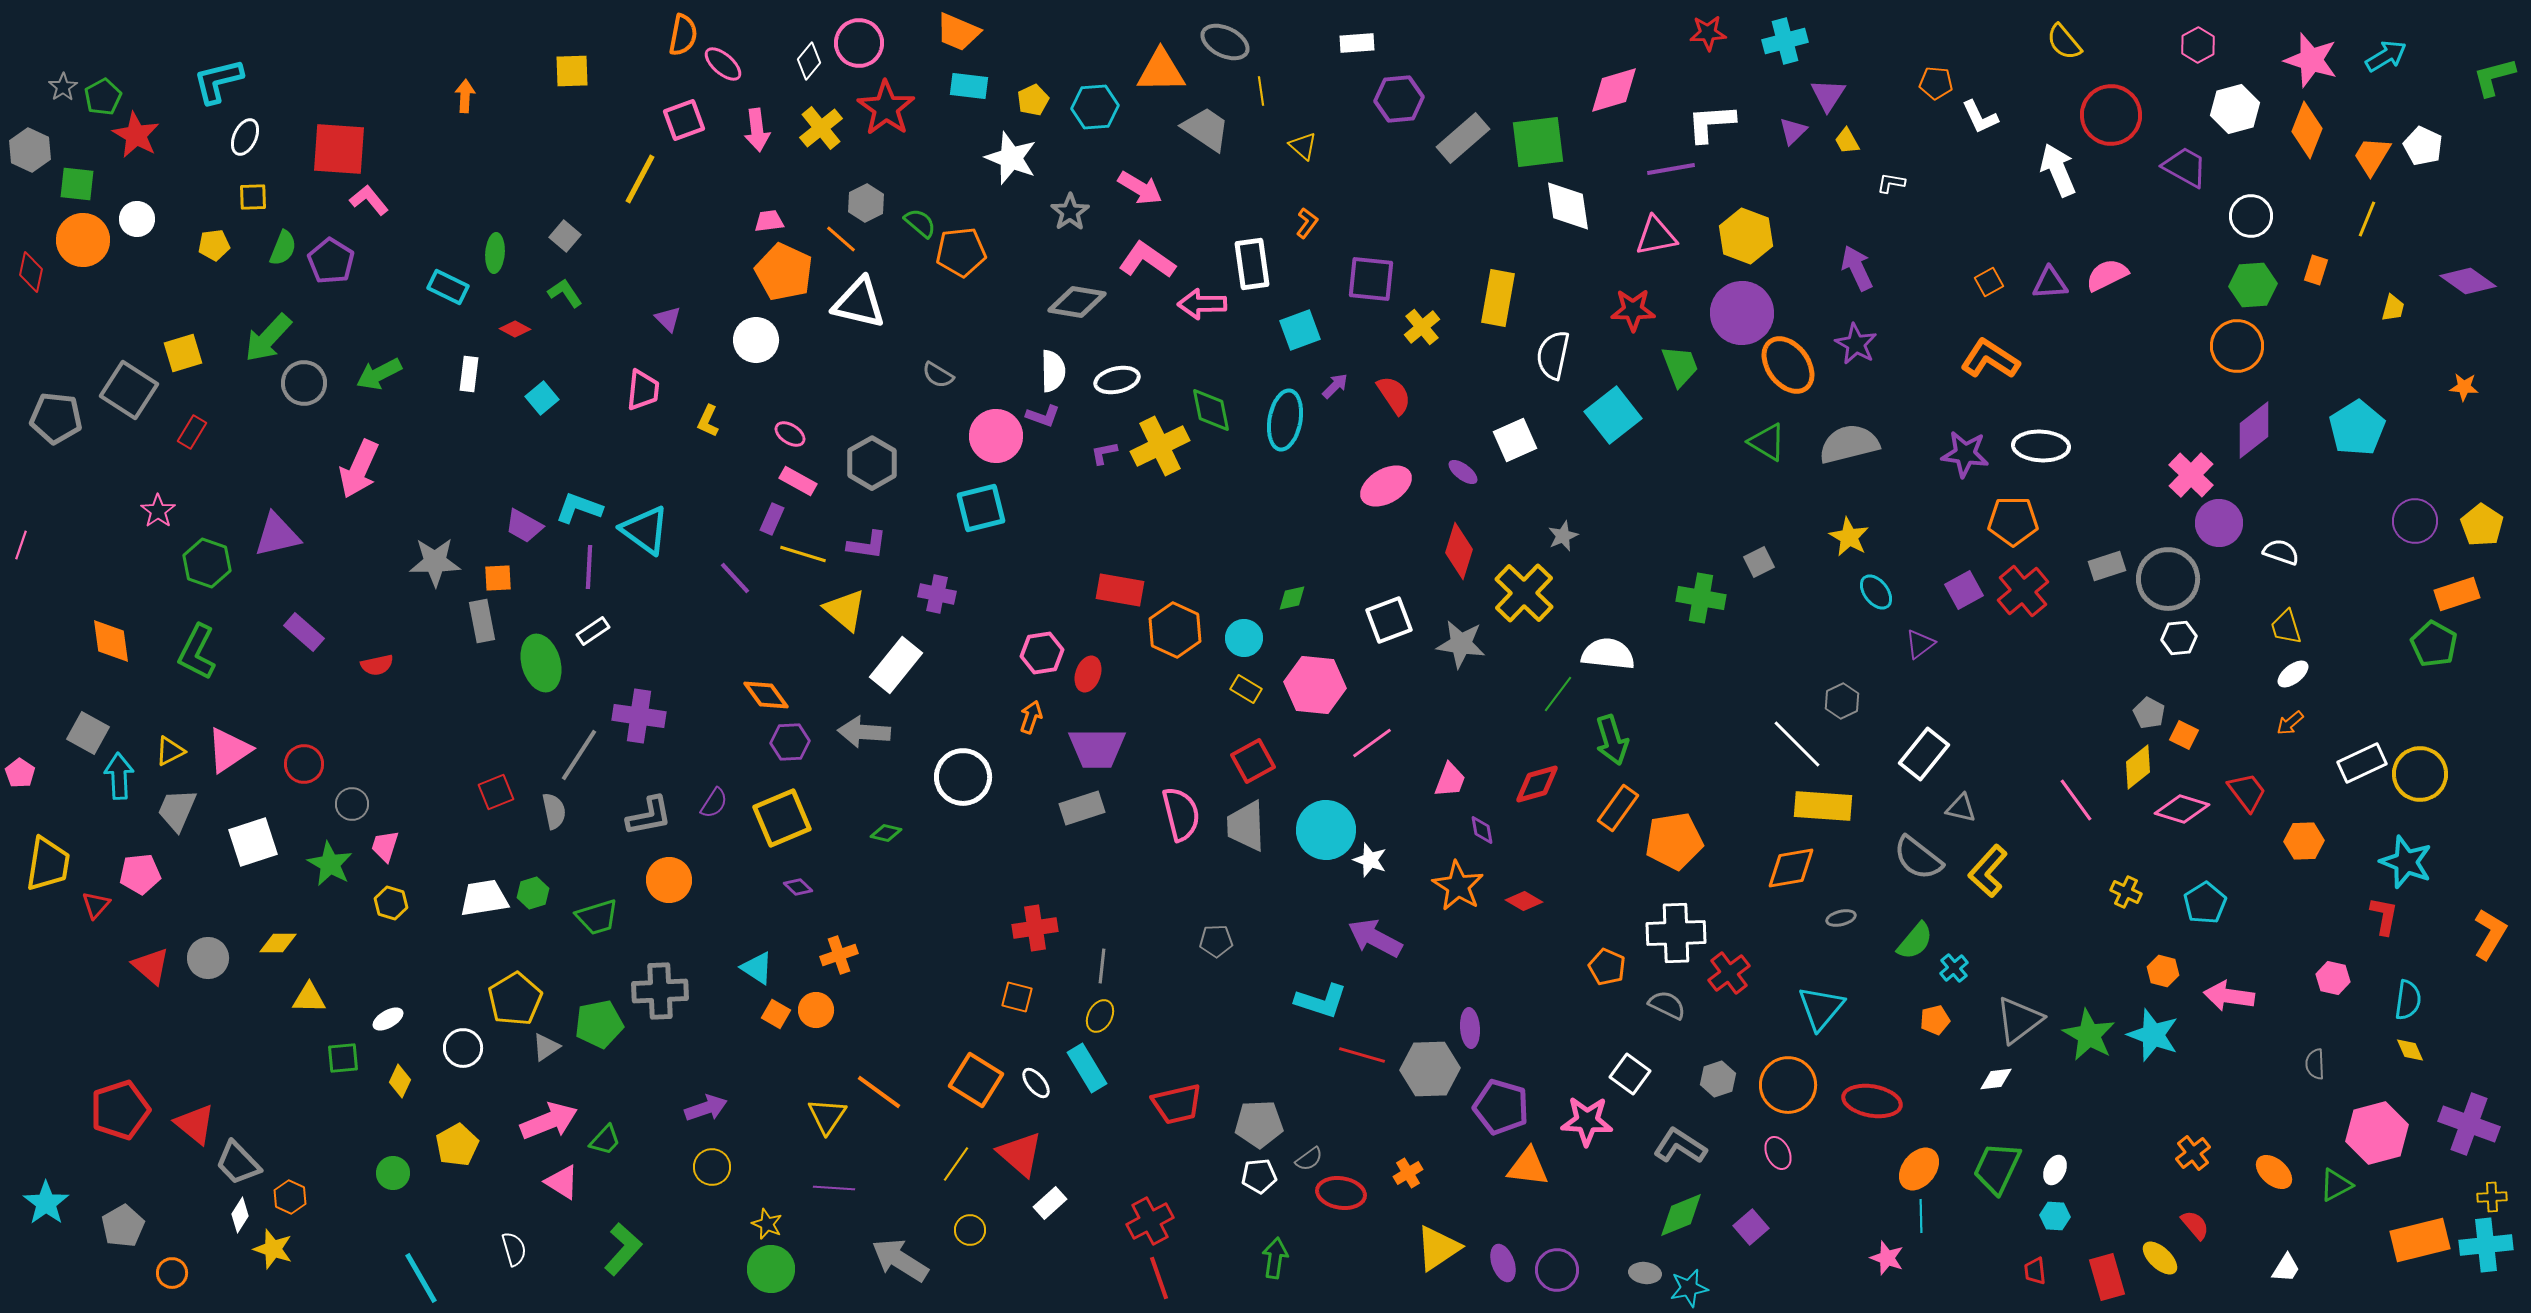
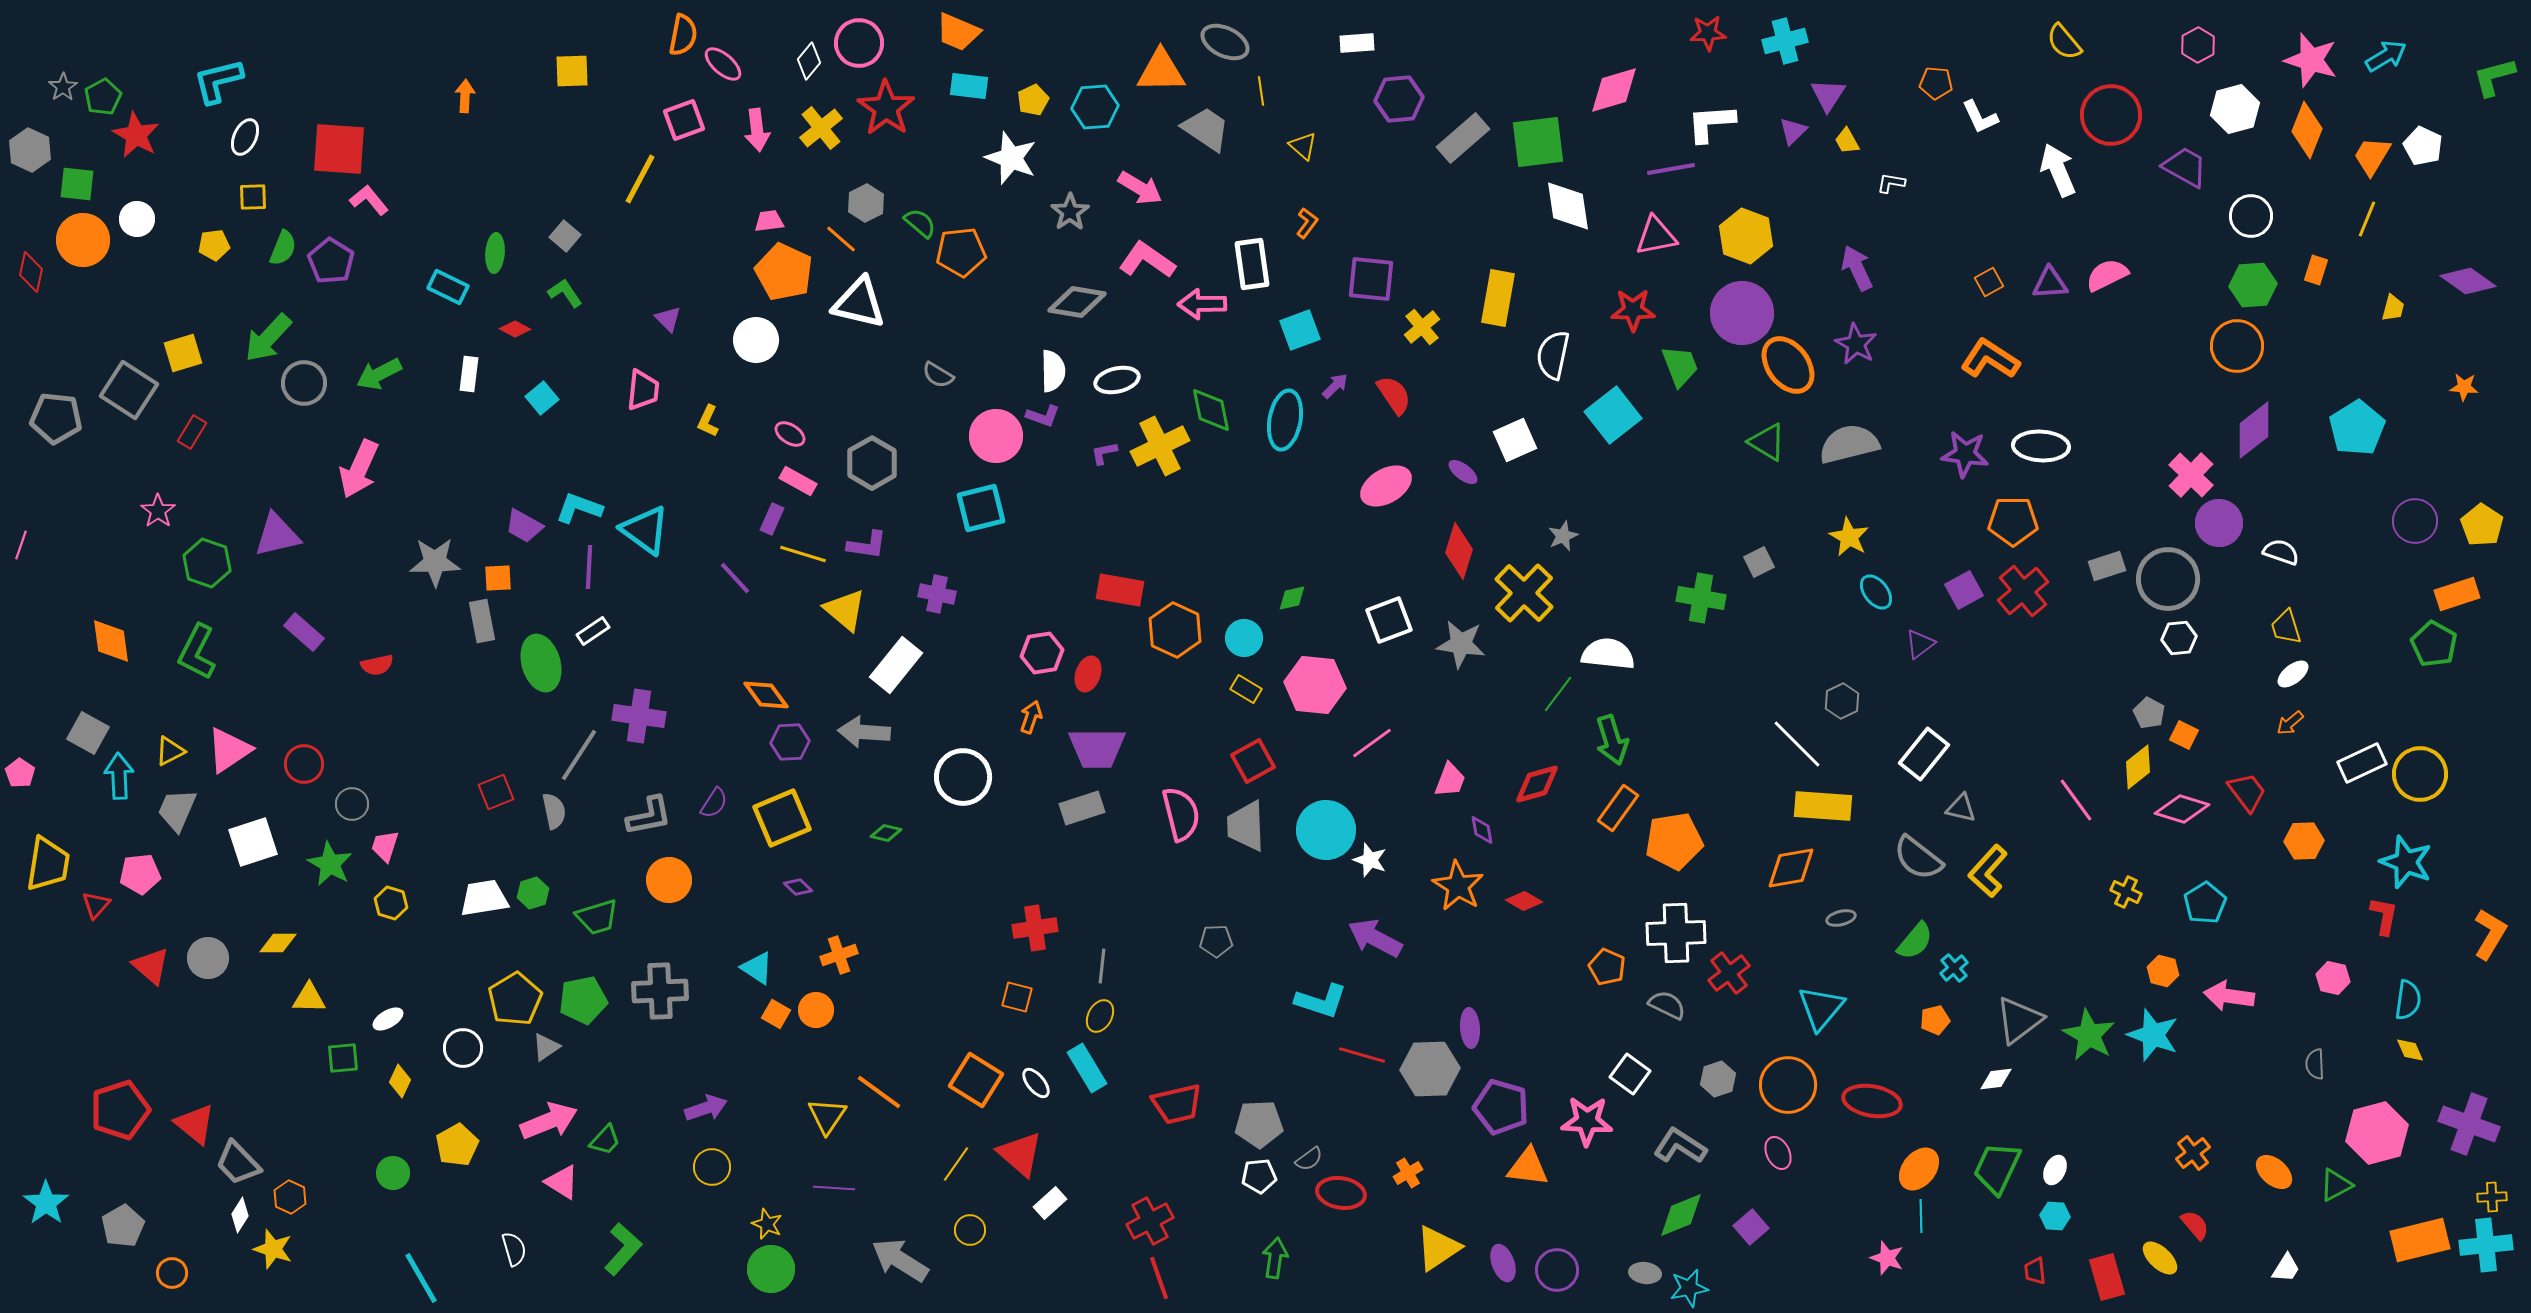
green pentagon at (599, 1024): moved 16 px left, 24 px up
